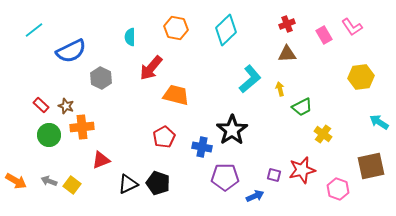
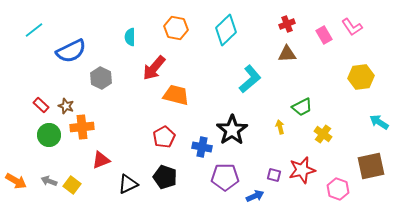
red arrow: moved 3 px right
yellow arrow: moved 38 px down
black pentagon: moved 7 px right, 6 px up
